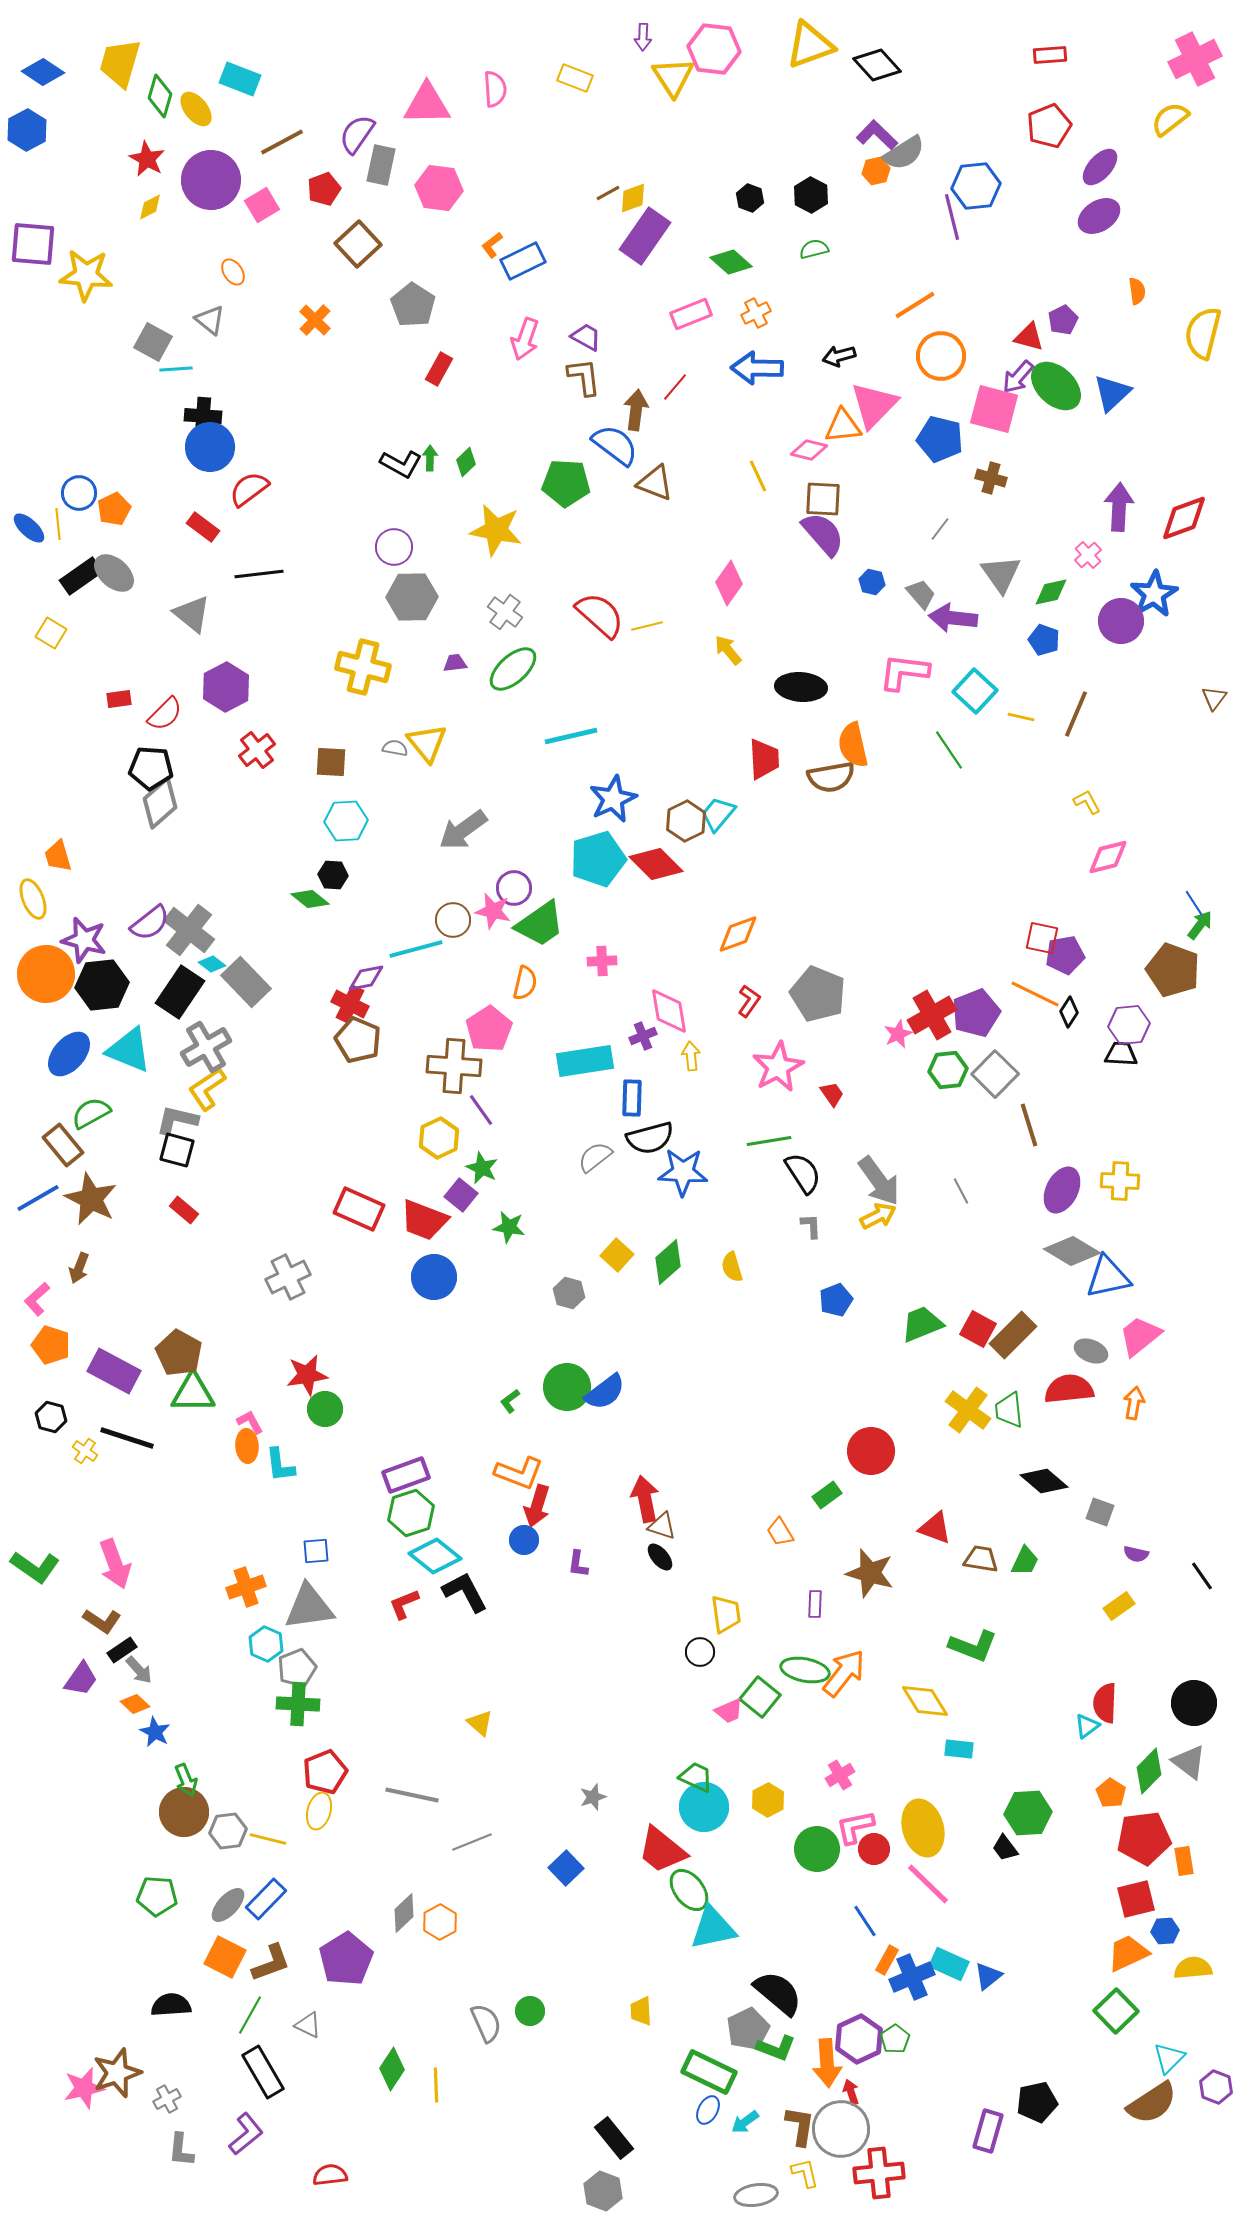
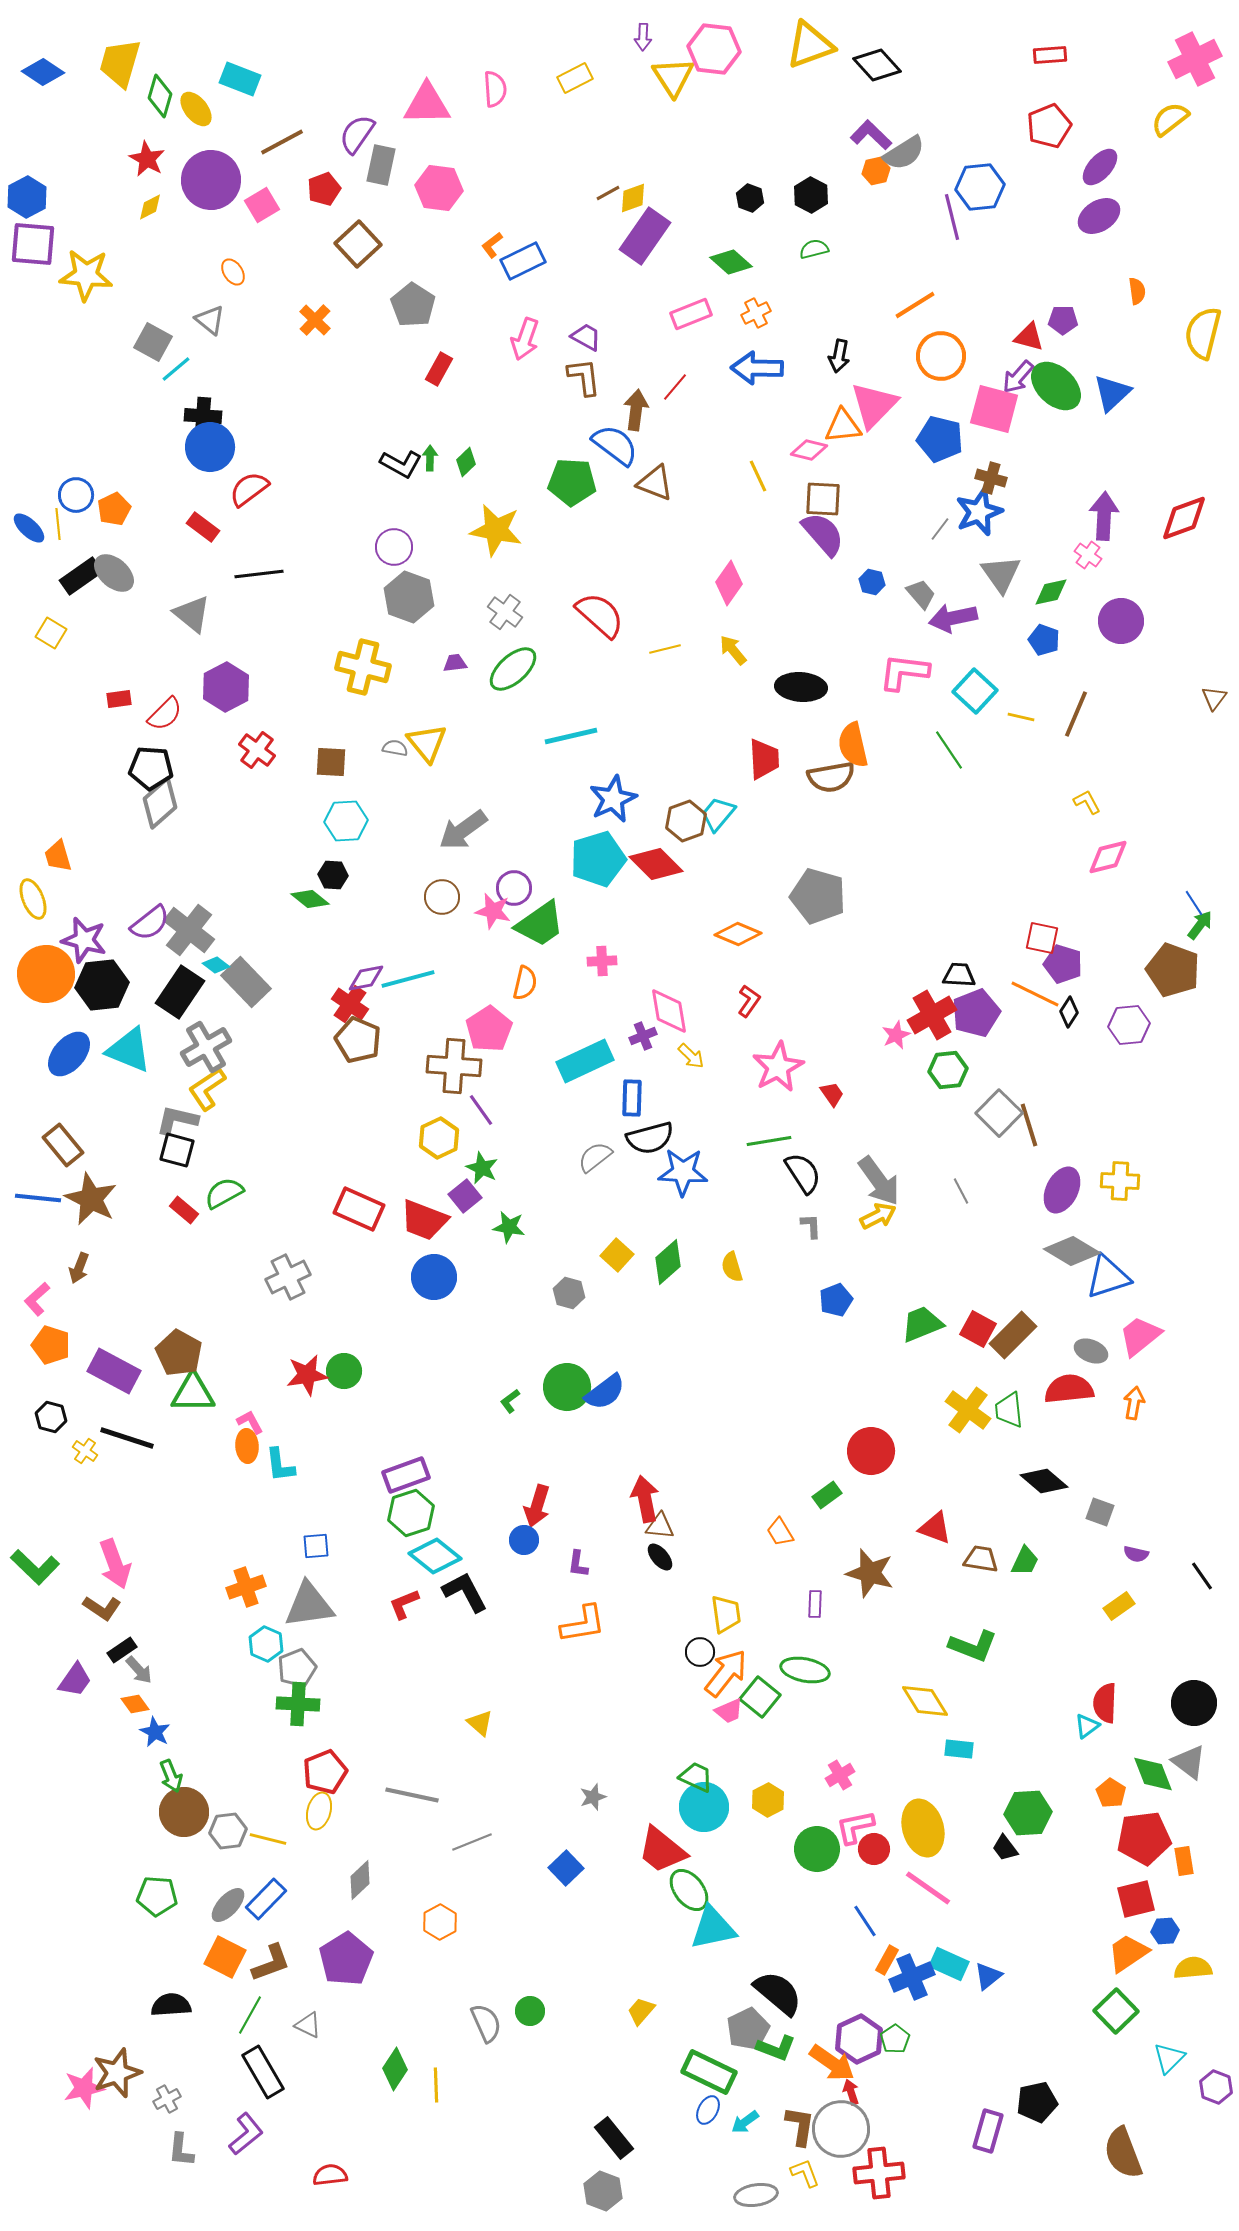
yellow rectangle at (575, 78): rotated 48 degrees counterclockwise
blue hexagon at (27, 130): moved 67 px down
purple L-shape at (877, 135): moved 6 px left
blue hexagon at (976, 186): moved 4 px right, 1 px down
purple pentagon at (1063, 320): rotated 28 degrees clockwise
black arrow at (839, 356): rotated 64 degrees counterclockwise
cyan line at (176, 369): rotated 36 degrees counterclockwise
green pentagon at (566, 483): moved 6 px right, 1 px up
blue circle at (79, 493): moved 3 px left, 2 px down
purple arrow at (1119, 507): moved 15 px left, 9 px down
pink cross at (1088, 555): rotated 12 degrees counterclockwise
blue star at (1154, 594): moved 175 px left, 82 px up; rotated 9 degrees clockwise
gray hexagon at (412, 597): moved 3 px left; rotated 21 degrees clockwise
purple arrow at (953, 618): rotated 18 degrees counterclockwise
yellow line at (647, 626): moved 18 px right, 23 px down
yellow arrow at (728, 650): moved 5 px right
red cross at (257, 750): rotated 15 degrees counterclockwise
brown hexagon at (686, 821): rotated 6 degrees clockwise
brown circle at (453, 920): moved 11 px left, 23 px up
orange diamond at (738, 934): rotated 42 degrees clockwise
cyan line at (416, 949): moved 8 px left, 30 px down
purple pentagon at (1065, 955): moved 2 px left, 9 px down; rotated 27 degrees clockwise
cyan diamond at (212, 964): moved 4 px right, 1 px down
gray pentagon at (818, 994): moved 98 px up; rotated 6 degrees counterclockwise
red cross at (350, 1004): rotated 9 degrees clockwise
pink star at (898, 1034): moved 2 px left, 1 px down
black trapezoid at (1121, 1054): moved 162 px left, 79 px up
yellow arrow at (691, 1056): rotated 140 degrees clockwise
cyan rectangle at (585, 1061): rotated 16 degrees counterclockwise
gray square at (995, 1074): moved 4 px right, 39 px down
green semicircle at (91, 1113): moved 133 px right, 80 px down
purple square at (461, 1195): moved 4 px right, 1 px down; rotated 12 degrees clockwise
blue line at (38, 1198): rotated 36 degrees clockwise
blue triangle at (1108, 1277): rotated 6 degrees counterclockwise
green circle at (325, 1409): moved 19 px right, 38 px up
orange L-shape at (519, 1473): moved 64 px right, 151 px down; rotated 30 degrees counterclockwise
brown triangle at (662, 1526): moved 2 px left; rotated 12 degrees counterclockwise
blue square at (316, 1551): moved 5 px up
green L-shape at (35, 1567): rotated 9 degrees clockwise
gray triangle at (309, 1607): moved 2 px up
brown L-shape at (102, 1621): moved 13 px up
orange arrow at (844, 1673): moved 118 px left
purple trapezoid at (81, 1679): moved 6 px left, 1 px down
orange diamond at (135, 1704): rotated 12 degrees clockwise
green diamond at (1149, 1771): moved 4 px right, 3 px down; rotated 66 degrees counterclockwise
green arrow at (186, 1780): moved 15 px left, 4 px up
pink line at (928, 1884): moved 4 px down; rotated 9 degrees counterclockwise
gray diamond at (404, 1913): moved 44 px left, 33 px up
orange trapezoid at (1128, 1953): rotated 9 degrees counterclockwise
yellow trapezoid at (641, 2011): rotated 44 degrees clockwise
orange arrow at (827, 2063): moved 5 px right; rotated 51 degrees counterclockwise
green diamond at (392, 2069): moved 3 px right
brown semicircle at (1152, 2103): moved 29 px left, 50 px down; rotated 102 degrees clockwise
yellow L-shape at (805, 2173): rotated 8 degrees counterclockwise
